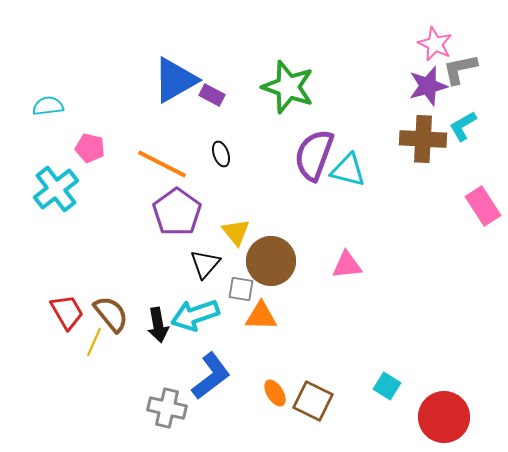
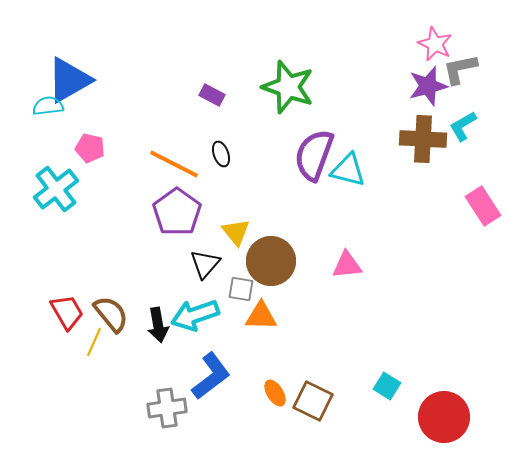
blue triangle: moved 106 px left
orange line: moved 12 px right
gray cross: rotated 21 degrees counterclockwise
